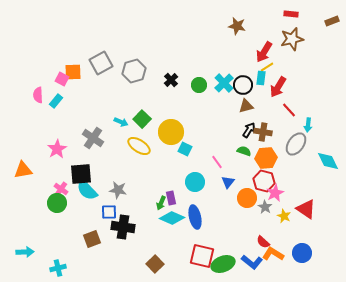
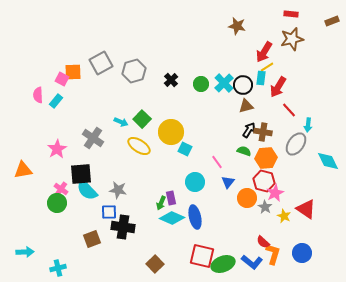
green circle at (199, 85): moved 2 px right, 1 px up
orange L-shape at (273, 254): rotated 75 degrees clockwise
